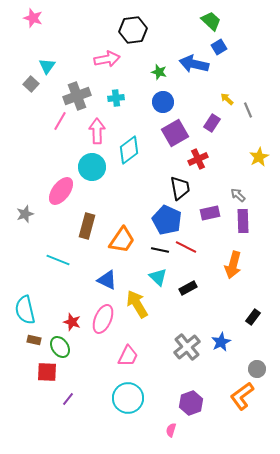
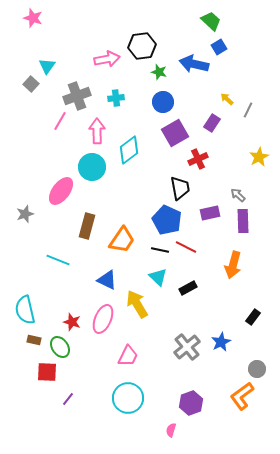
black hexagon at (133, 30): moved 9 px right, 16 px down
gray line at (248, 110): rotated 49 degrees clockwise
